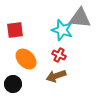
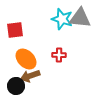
cyan star: moved 11 px up
red cross: rotated 24 degrees counterclockwise
brown arrow: moved 26 px left
black circle: moved 3 px right, 2 px down
